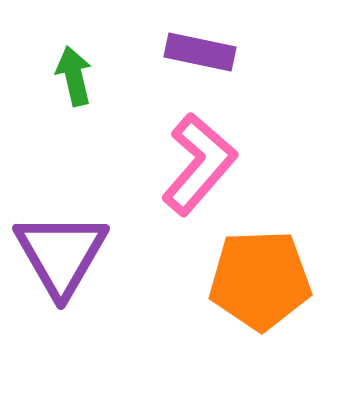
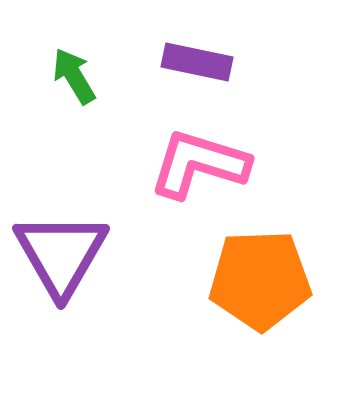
purple rectangle: moved 3 px left, 10 px down
green arrow: rotated 18 degrees counterclockwise
pink L-shape: rotated 114 degrees counterclockwise
